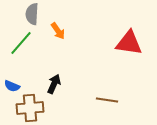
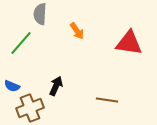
gray semicircle: moved 8 px right
orange arrow: moved 19 px right
black arrow: moved 2 px right, 2 px down
brown cross: rotated 16 degrees counterclockwise
